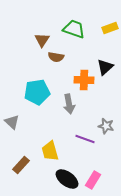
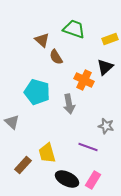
yellow rectangle: moved 11 px down
brown triangle: rotated 21 degrees counterclockwise
brown semicircle: rotated 49 degrees clockwise
orange cross: rotated 24 degrees clockwise
cyan pentagon: rotated 25 degrees clockwise
purple line: moved 3 px right, 8 px down
yellow trapezoid: moved 3 px left, 2 px down
brown rectangle: moved 2 px right
black ellipse: rotated 10 degrees counterclockwise
